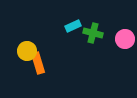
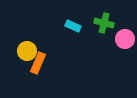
cyan rectangle: rotated 49 degrees clockwise
green cross: moved 11 px right, 10 px up
orange rectangle: rotated 40 degrees clockwise
